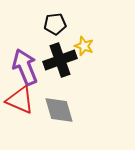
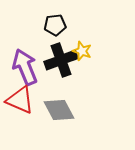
black pentagon: moved 1 px down
yellow star: moved 2 px left, 5 px down
black cross: moved 1 px right
gray diamond: rotated 12 degrees counterclockwise
